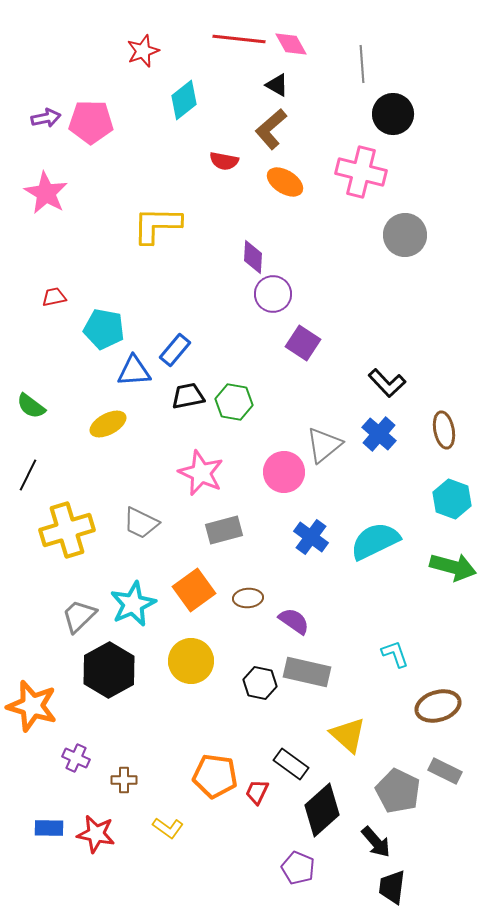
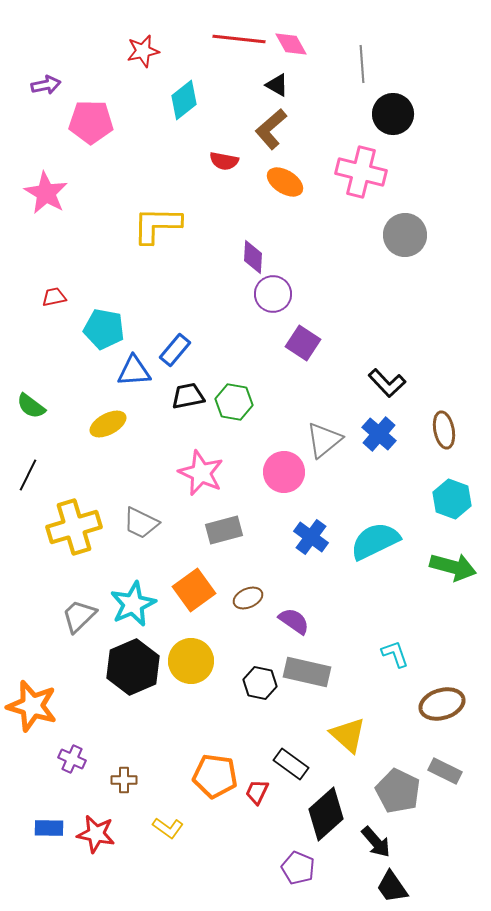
red star at (143, 51): rotated 8 degrees clockwise
purple arrow at (46, 118): moved 33 px up
gray triangle at (324, 445): moved 5 px up
yellow cross at (67, 530): moved 7 px right, 3 px up
brown ellipse at (248, 598): rotated 20 degrees counterclockwise
black hexagon at (109, 670): moved 24 px right, 3 px up; rotated 6 degrees clockwise
brown ellipse at (438, 706): moved 4 px right, 2 px up
purple cross at (76, 758): moved 4 px left, 1 px down
black diamond at (322, 810): moved 4 px right, 4 px down
black trapezoid at (392, 887): rotated 42 degrees counterclockwise
